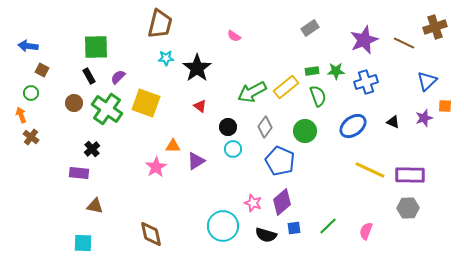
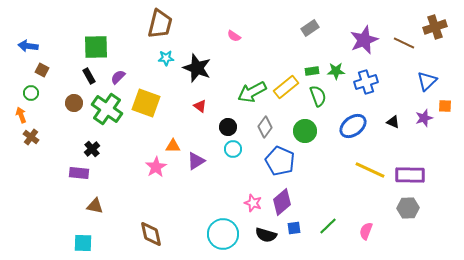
black star at (197, 68): rotated 16 degrees counterclockwise
cyan circle at (223, 226): moved 8 px down
